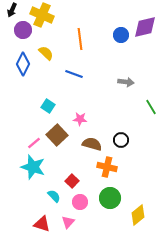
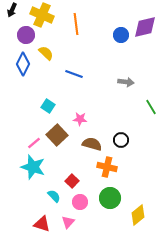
purple circle: moved 3 px right, 5 px down
orange line: moved 4 px left, 15 px up
